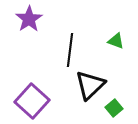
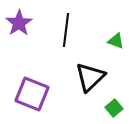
purple star: moved 10 px left, 4 px down
black line: moved 4 px left, 20 px up
black triangle: moved 8 px up
purple square: moved 7 px up; rotated 20 degrees counterclockwise
